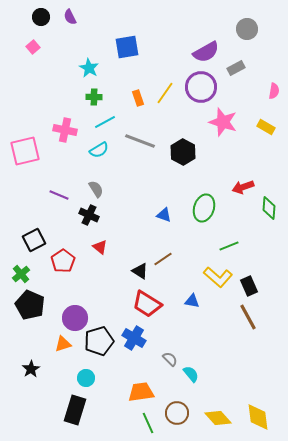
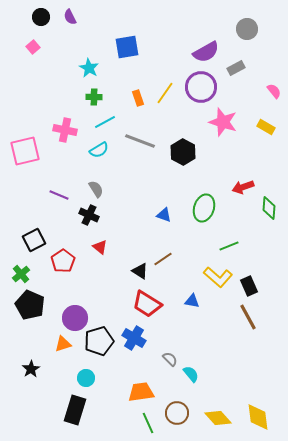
pink semicircle at (274, 91): rotated 49 degrees counterclockwise
